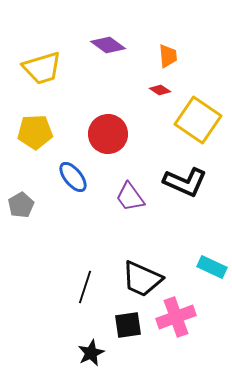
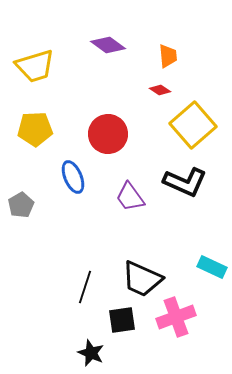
yellow trapezoid: moved 7 px left, 2 px up
yellow square: moved 5 px left, 5 px down; rotated 15 degrees clockwise
yellow pentagon: moved 3 px up
blue ellipse: rotated 16 degrees clockwise
black square: moved 6 px left, 5 px up
black star: rotated 24 degrees counterclockwise
